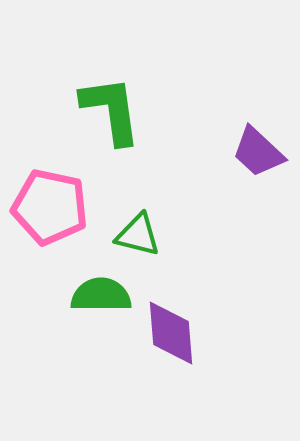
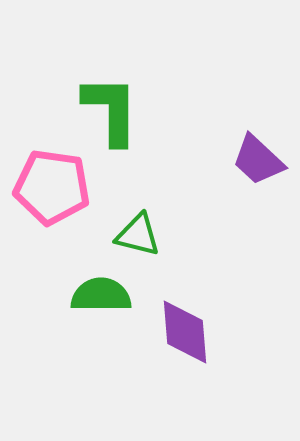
green L-shape: rotated 8 degrees clockwise
purple trapezoid: moved 8 px down
pink pentagon: moved 2 px right, 20 px up; rotated 4 degrees counterclockwise
purple diamond: moved 14 px right, 1 px up
